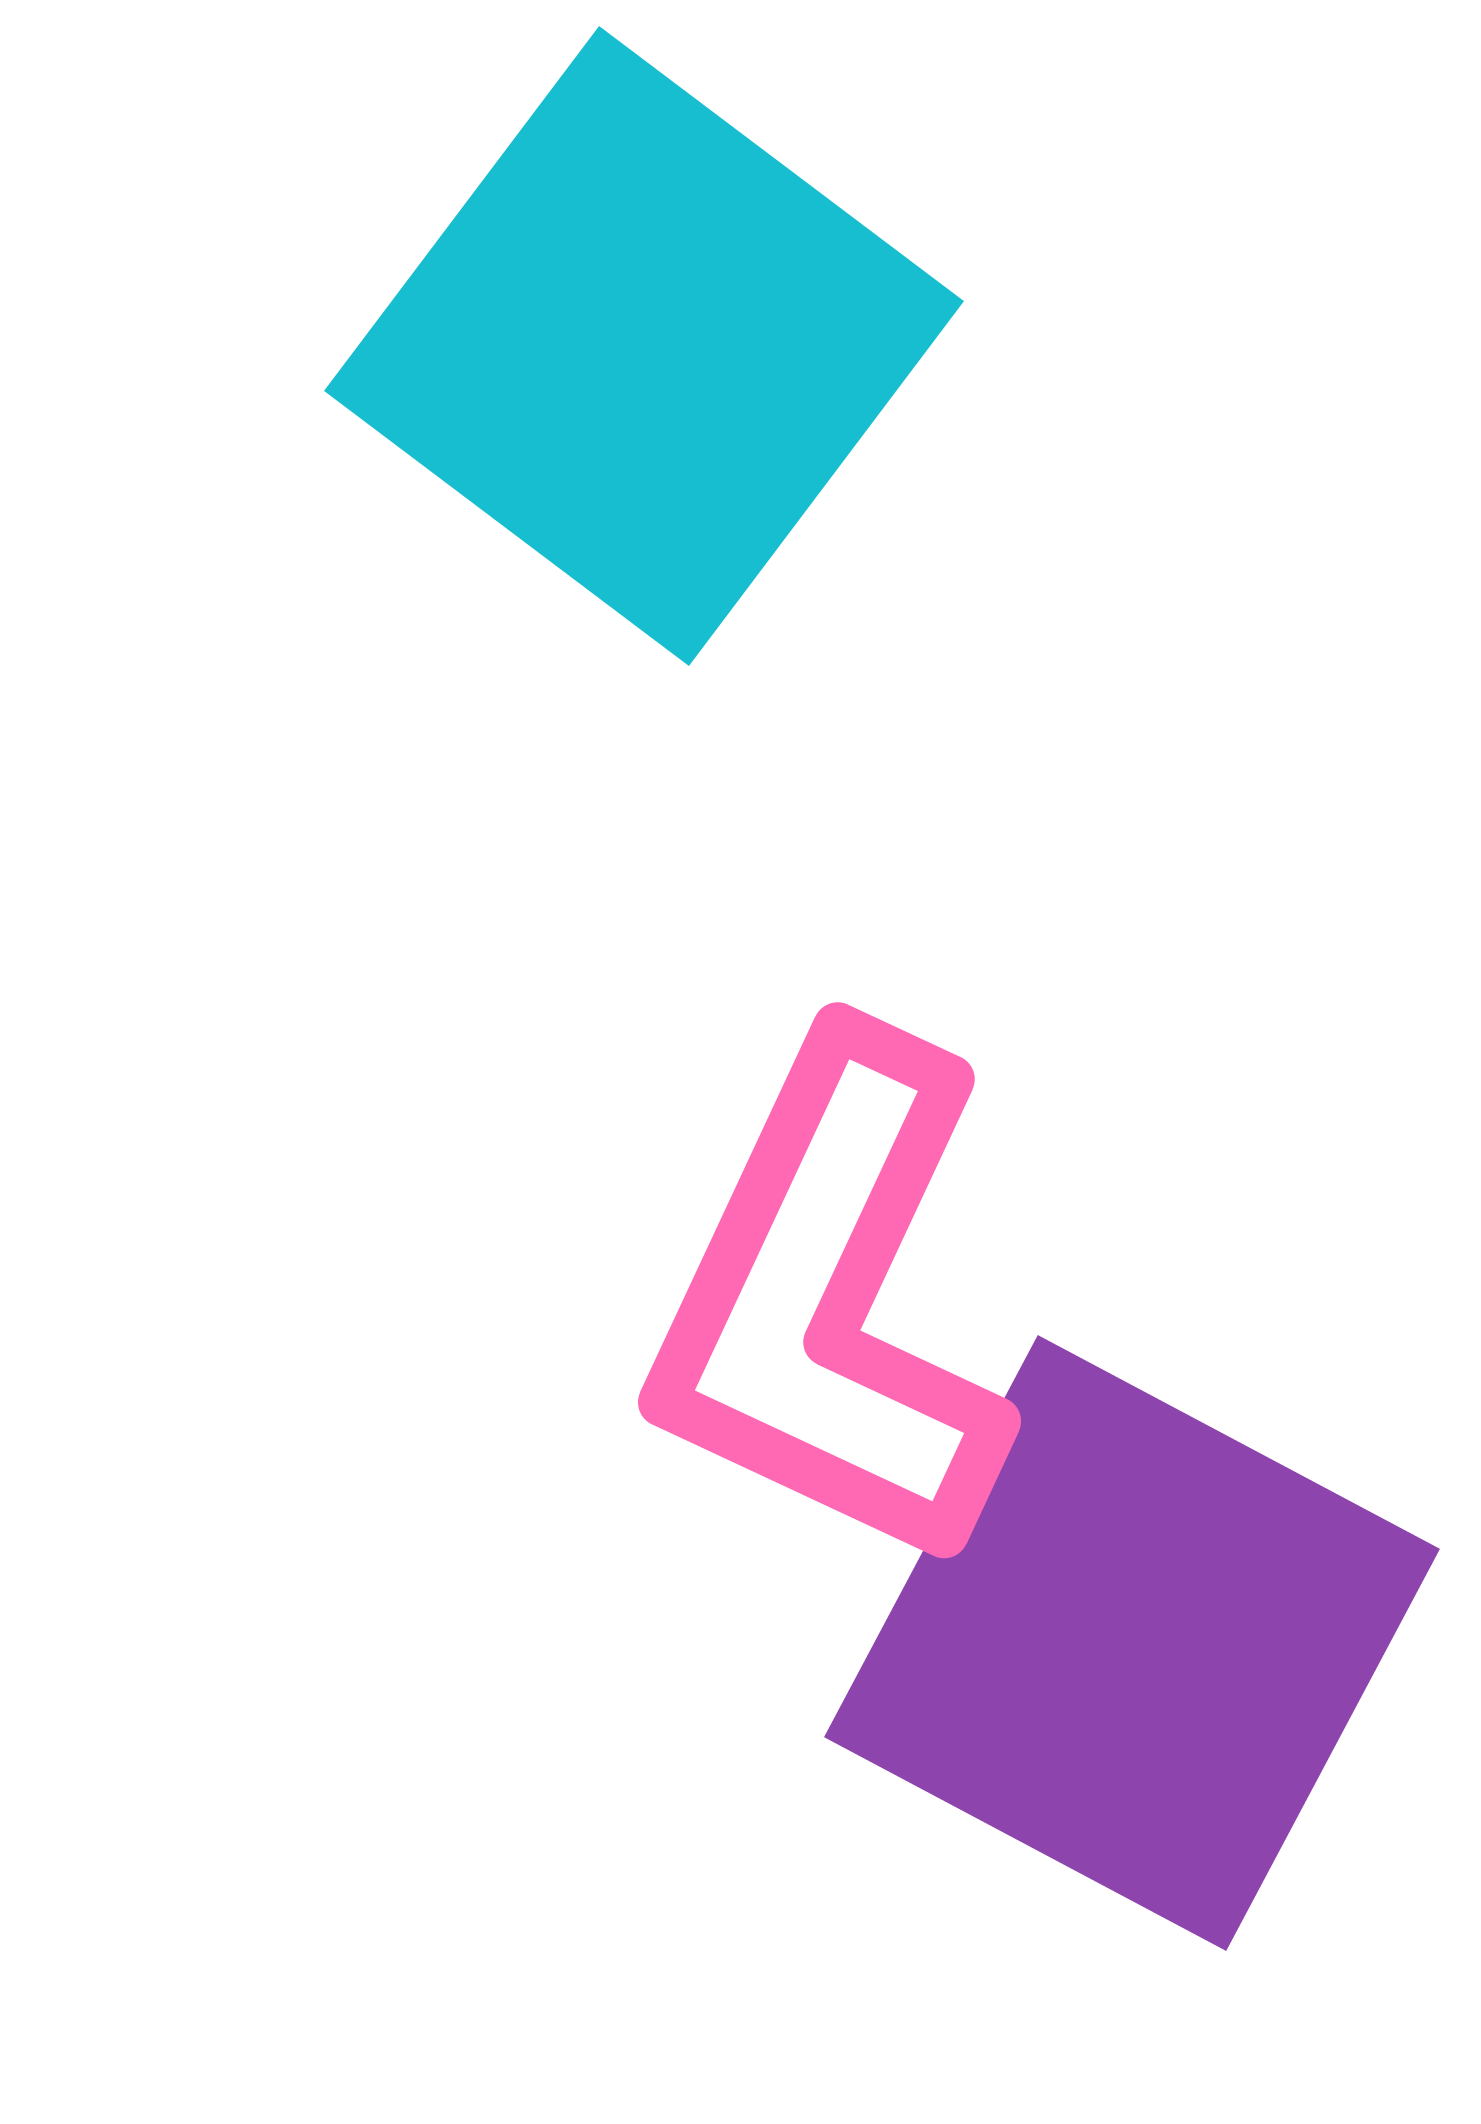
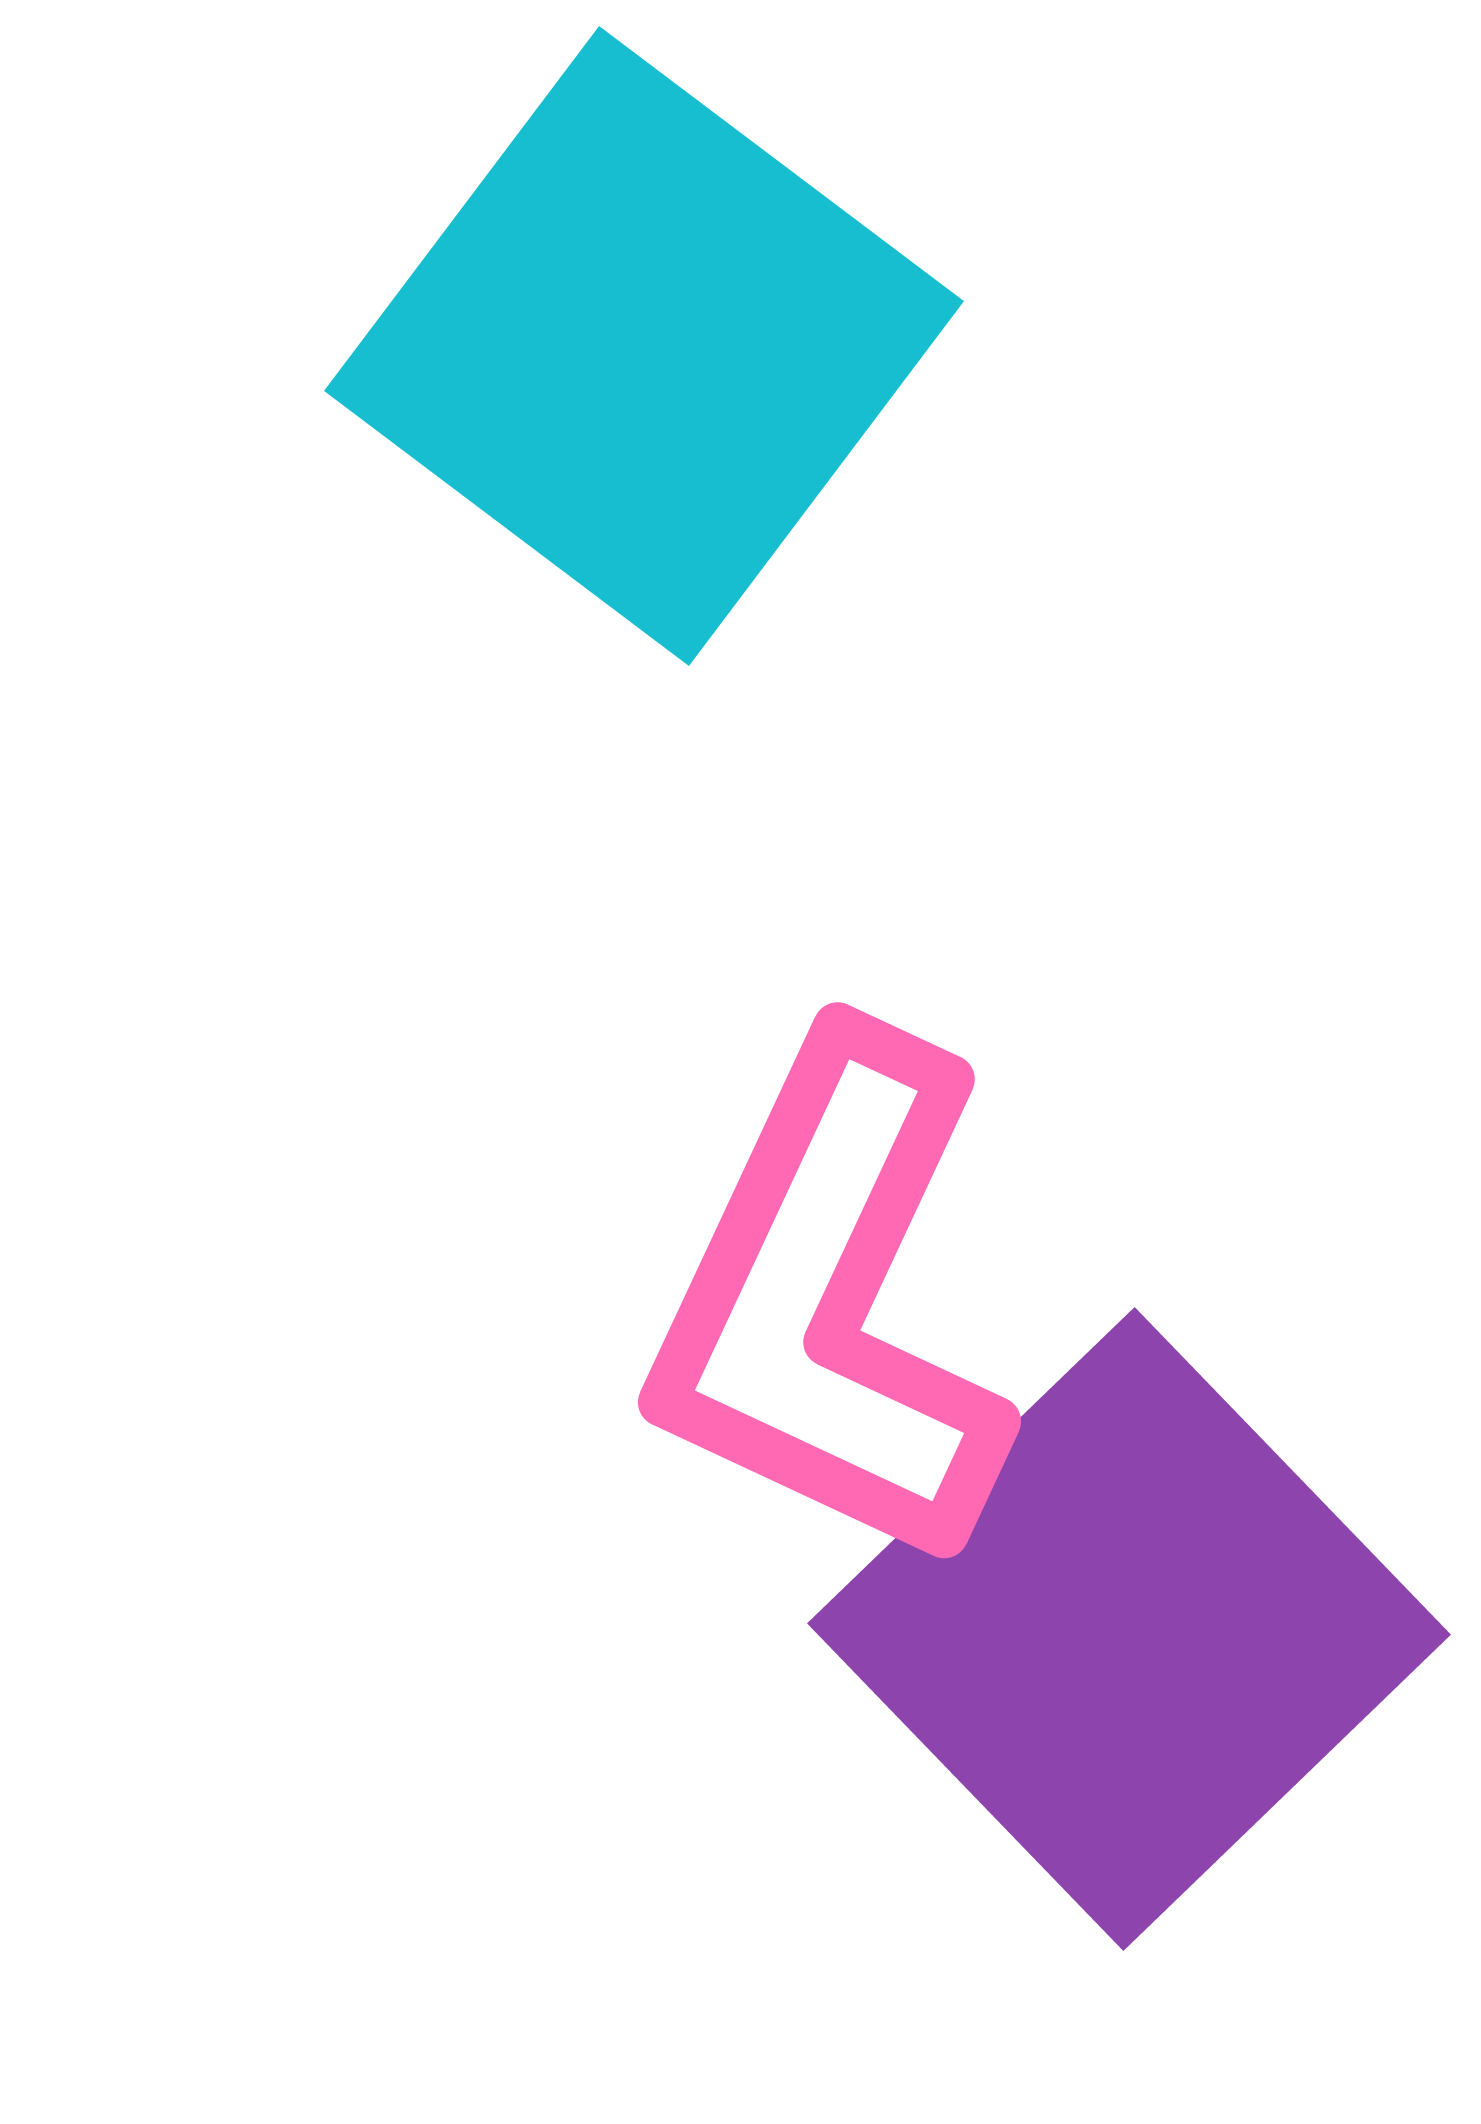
purple square: moved 3 px left, 14 px up; rotated 18 degrees clockwise
